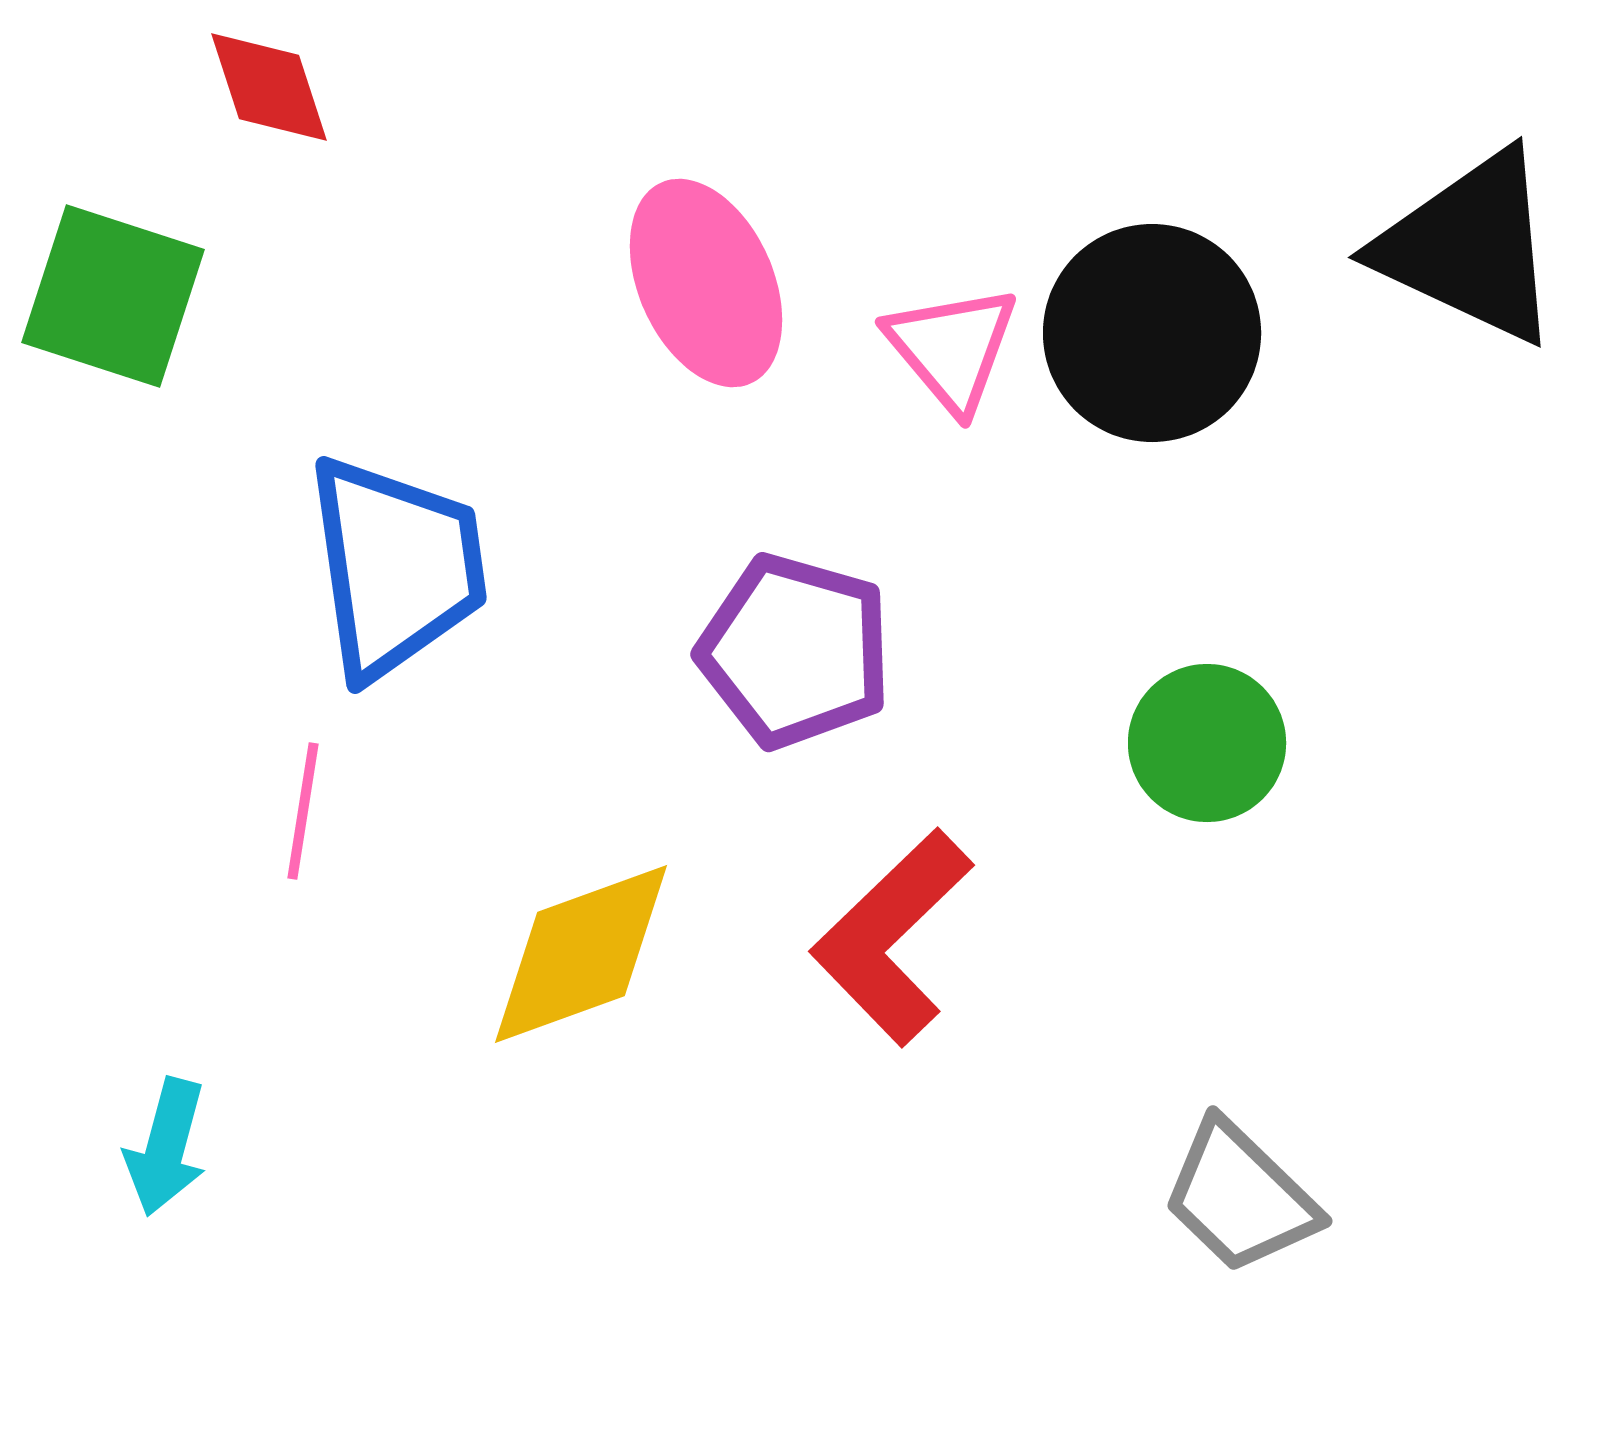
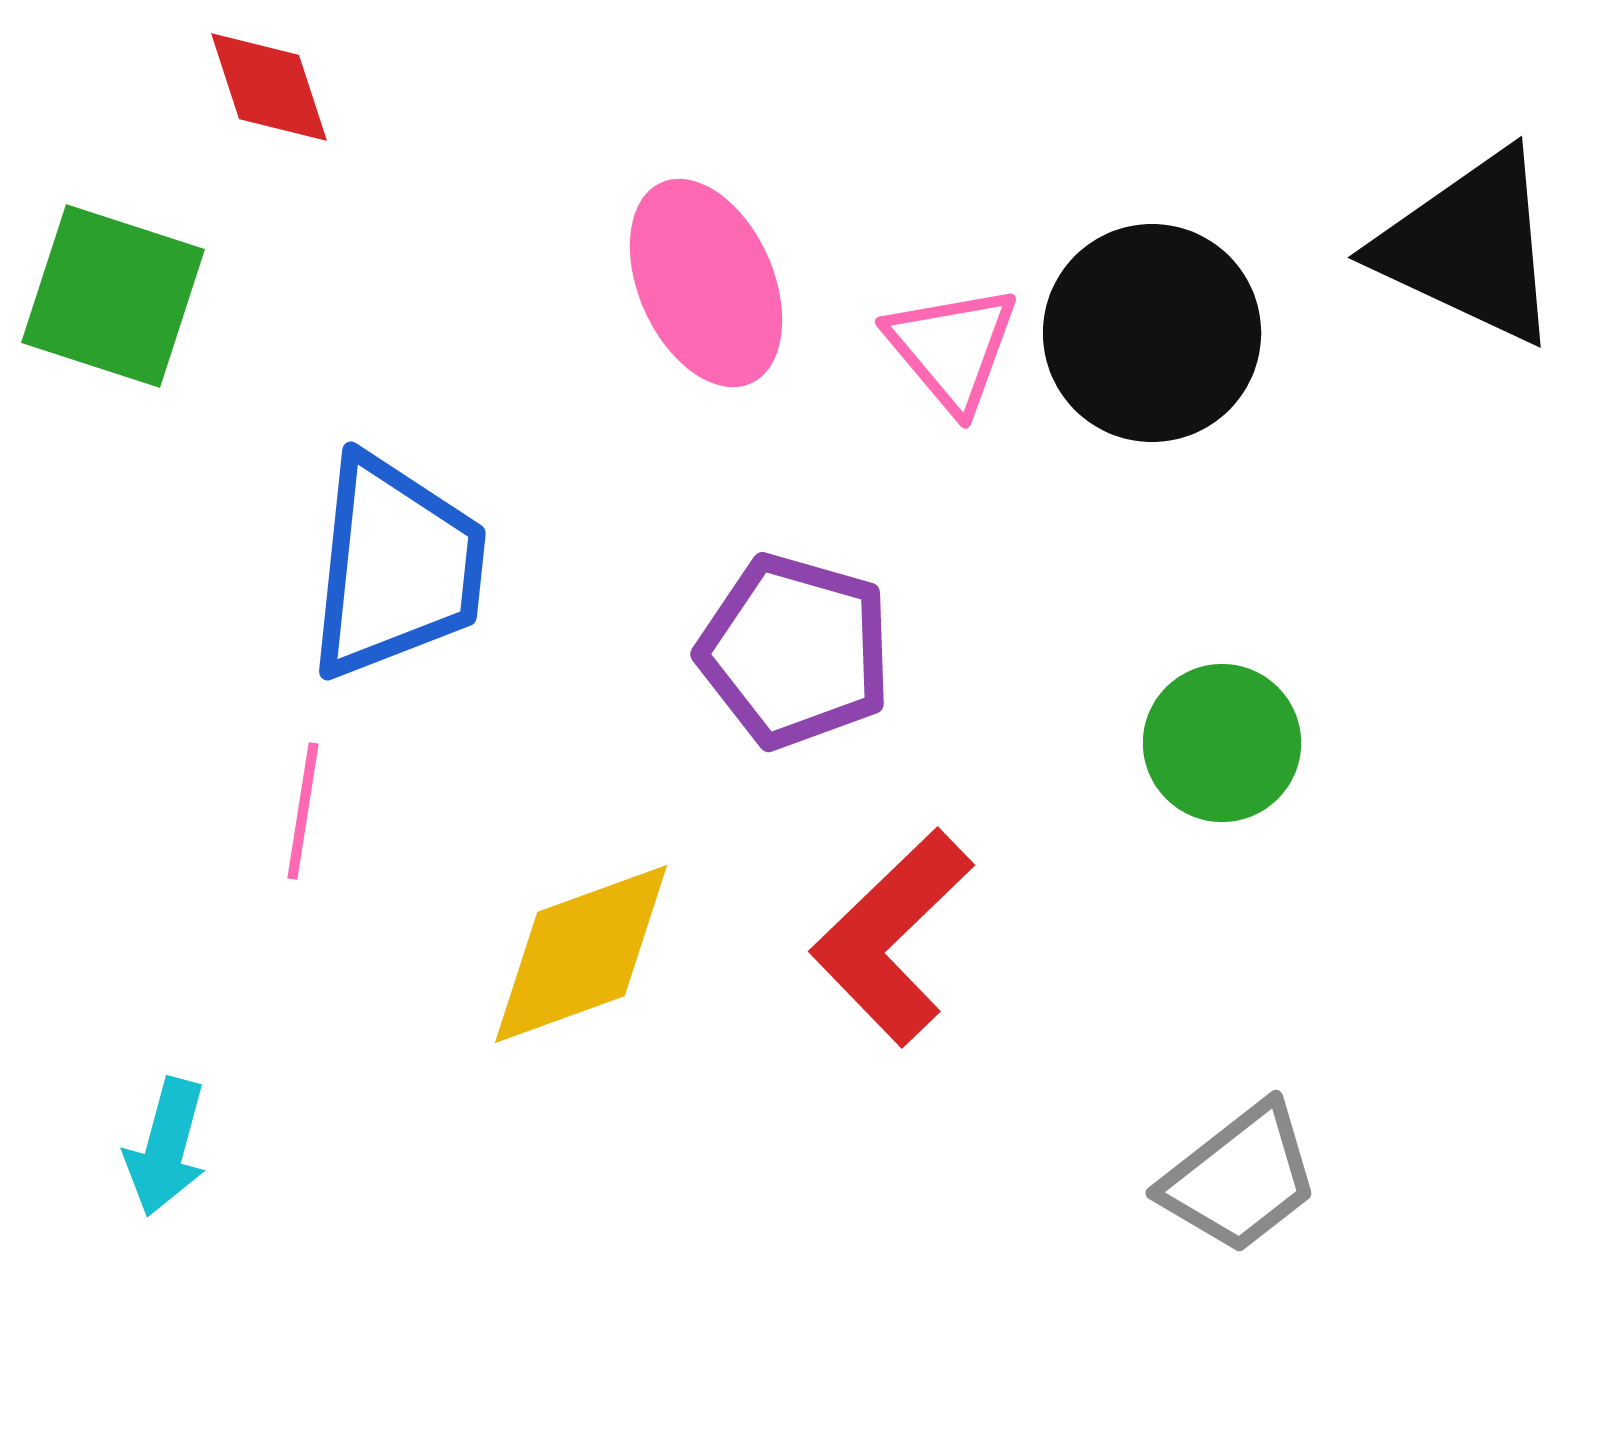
blue trapezoid: rotated 14 degrees clockwise
green circle: moved 15 px right
gray trapezoid: moved 19 px up; rotated 82 degrees counterclockwise
